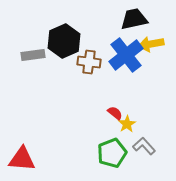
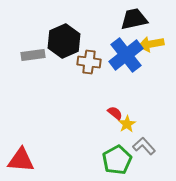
green pentagon: moved 5 px right, 7 px down; rotated 8 degrees counterclockwise
red triangle: moved 1 px left, 1 px down
